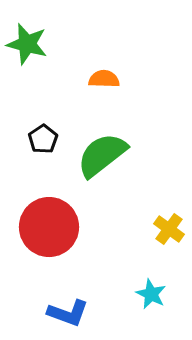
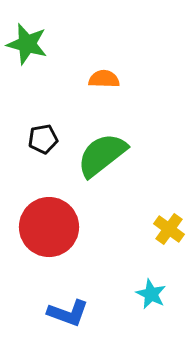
black pentagon: rotated 24 degrees clockwise
